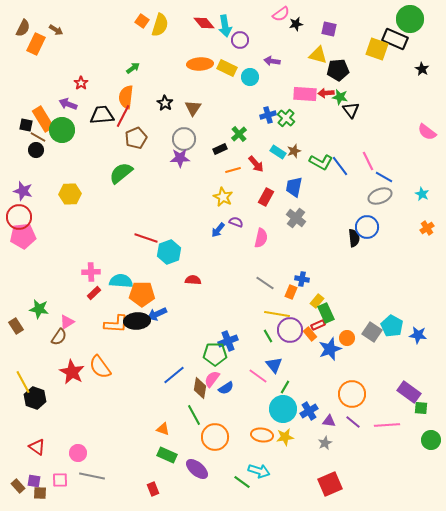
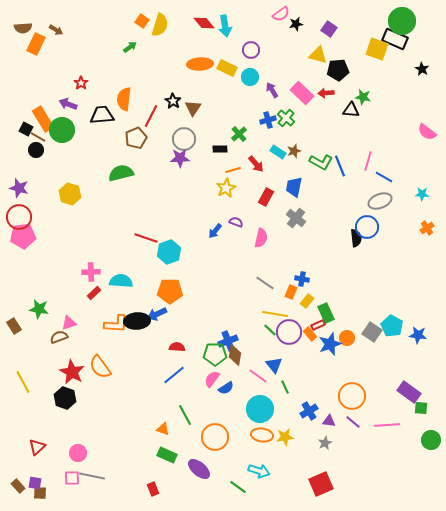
green circle at (410, 19): moved 8 px left, 2 px down
brown semicircle at (23, 28): rotated 60 degrees clockwise
purple square at (329, 29): rotated 21 degrees clockwise
purple circle at (240, 40): moved 11 px right, 10 px down
purple arrow at (272, 61): moved 29 px down; rotated 49 degrees clockwise
green arrow at (133, 68): moved 3 px left, 21 px up
pink rectangle at (305, 94): moved 3 px left, 1 px up; rotated 40 degrees clockwise
orange semicircle at (126, 97): moved 2 px left, 2 px down
green star at (340, 97): moved 23 px right
black star at (165, 103): moved 8 px right, 2 px up
black triangle at (351, 110): rotated 48 degrees counterclockwise
blue cross at (268, 115): moved 5 px down
red line at (123, 116): moved 28 px right
black square at (26, 125): moved 4 px down; rotated 16 degrees clockwise
black rectangle at (220, 149): rotated 24 degrees clockwise
pink line at (368, 161): rotated 42 degrees clockwise
blue line at (340, 166): rotated 15 degrees clockwise
green semicircle at (121, 173): rotated 25 degrees clockwise
purple star at (23, 191): moved 4 px left, 3 px up
yellow hexagon at (70, 194): rotated 20 degrees clockwise
cyan star at (422, 194): rotated 24 degrees counterclockwise
gray ellipse at (380, 196): moved 5 px down
yellow star at (223, 197): moved 3 px right, 9 px up; rotated 18 degrees clockwise
blue arrow at (218, 230): moved 3 px left, 1 px down
black semicircle at (354, 238): moved 2 px right
red semicircle at (193, 280): moved 16 px left, 67 px down
orange pentagon at (142, 294): moved 28 px right, 3 px up
yellow rectangle at (317, 301): moved 10 px left
yellow line at (277, 314): moved 2 px left
pink triangle at (67, 322): moved 2 px right, 1 px down; rotated 14 degrees clockwise
brown rectangle at (16, 326): moved 2 px left
purple circle at (290, 330): moved 1 px left, 2 px down
green line at (268, 336): moved 2 px right, 6 px up; rotated 16 degrees counterclockwise
brown semicircle at (59, 337): rotated 144 degrees counterclockwise
blue star at (330, 349): moved 5 px up
green line at (285, 387): rotated 56 degrees counterclockwise
brown diamond at (200, 388): moved 35 px right, 33 px up
orange circle at (352, 394): moved 2 px down
black hexagon at (35, 398): moved 30 px right
cyan circle at (283, 409): moved 23 px left
green line at (194, 415): moved 9 px left
red triangle at (37, 447): rotated 42 degrees clockwise
purple ellipse at (197, 469): moved 2 px right
pink square at (60, 480): moved 12 px right, 2 px up
purple square at (34, 481): moved 1 px right, 2 px down
green line at (242, 482): moved 4 px left, 5 px down
red square at (330, 484): moved 9 px left
